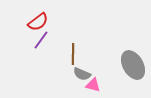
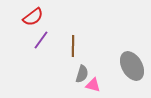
red semicircle: moved 5 px left, 5 px up
brown line: moved 8 px up
gray ellipse: moved 1 px left, 1 px down
gray semicircle: rotated 96 degrees counterclockwise
